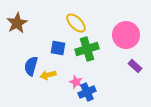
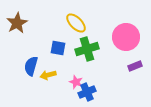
pink circle: moved 2 px down
purple rectangle: rotated 64 degrees counterclockwise
